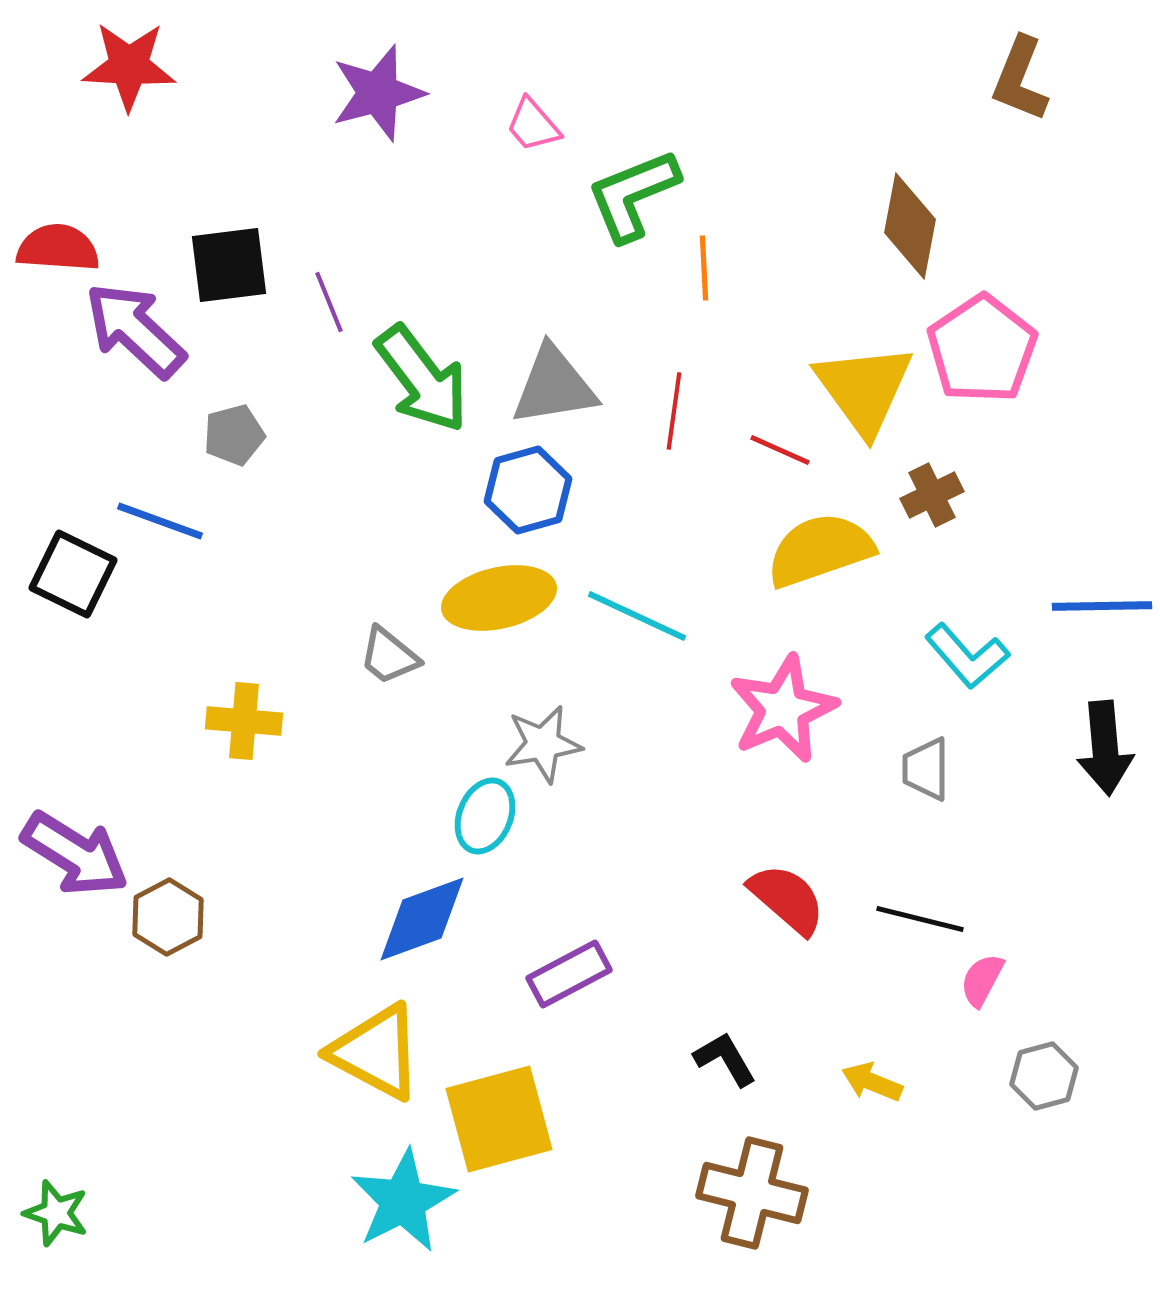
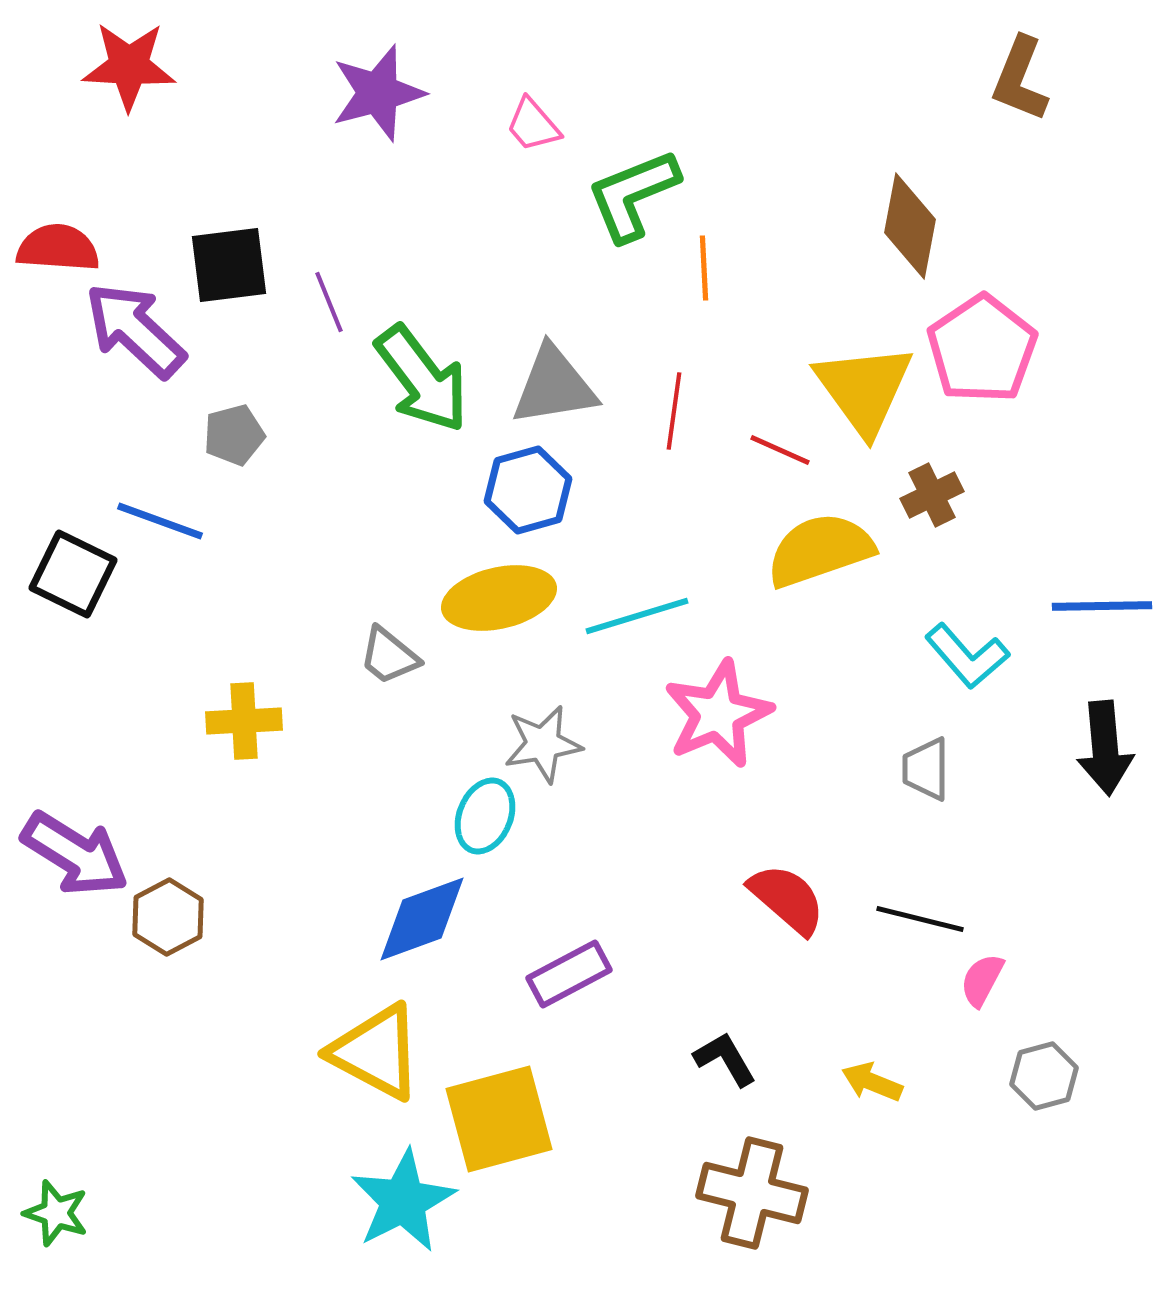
cyan line at (637, 616): rotated 42 degrees counterclockwise
pink star at (783, 709): moved 65 px left, 5 px down
yellow cross at (244, 721): rotated 8 degrees counterclockwise
